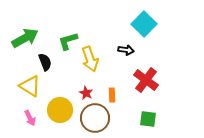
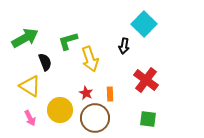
black arrow: moved 2 px left, 4 px up; rotated 91 degrees clockwise
orange rectangle: moved 2 px left, 1 px up
